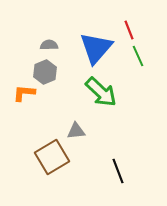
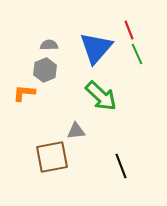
green line: moved 1 px left, 2 px up
gray hexagon: moved 2 px up
green arrow: moved 4 px down
brown square: rotated 20 degrees clockwise
black line: moved 3 px right, 5 px up
